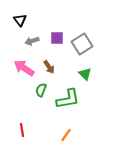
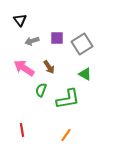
green triangle: rotated 16 degrees counterclockwise
